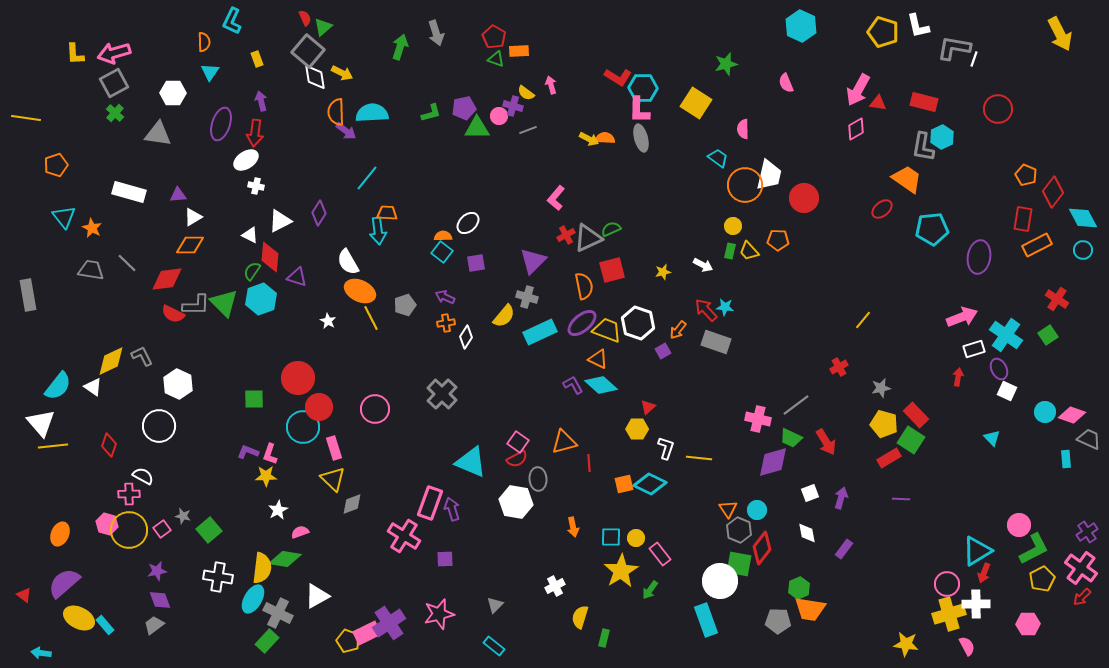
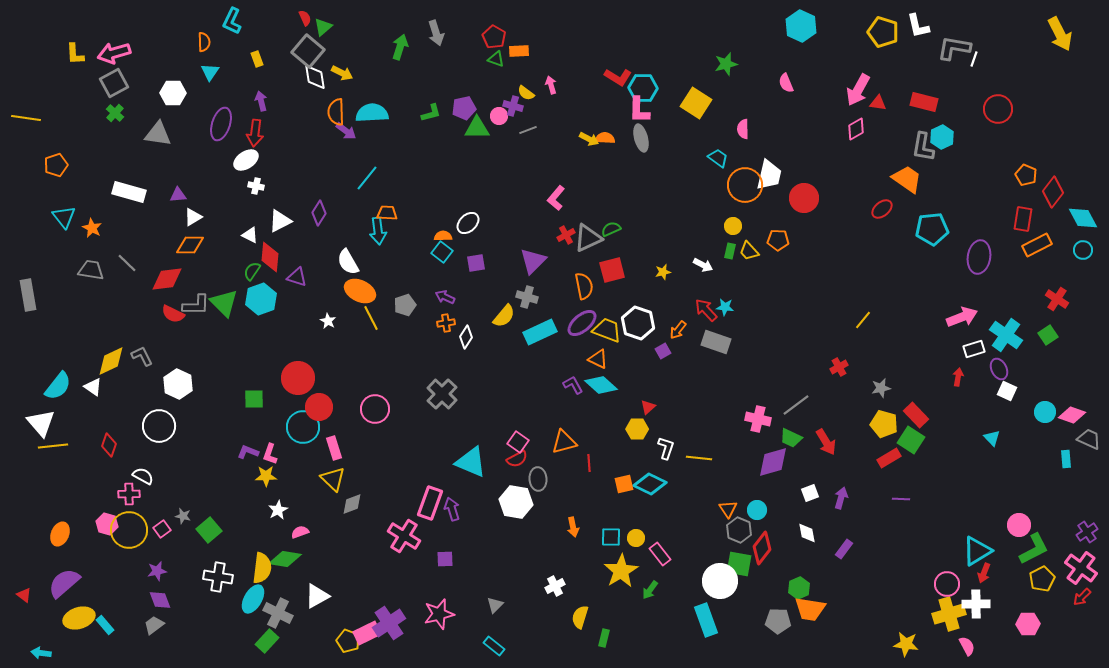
yellow ellipse at (79, 618): rotated 44 degrees counterclockwise
